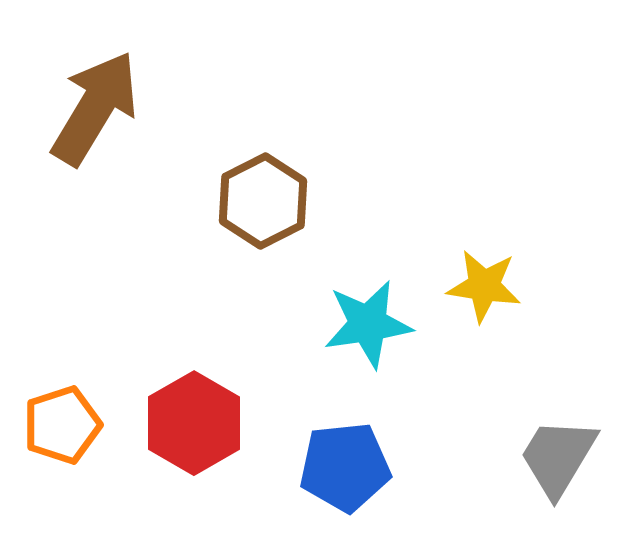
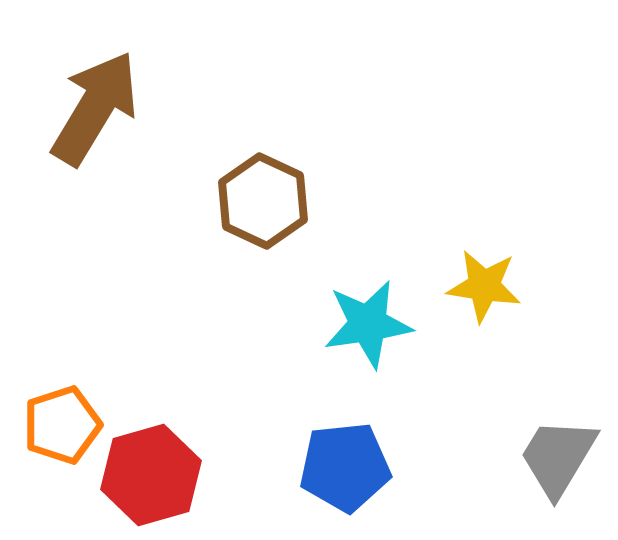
brown hexagon: rotated 8 degrees counterclockwise
red hexagon: moved 43 px left, 52 px down; rotated 14 degrees clockwise
